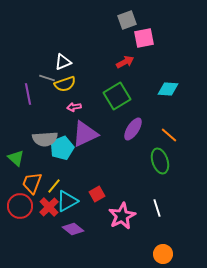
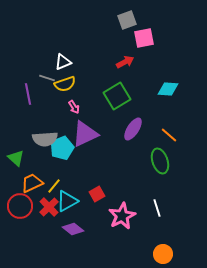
pink arrow: rotated 112 degrees counterclockwise
orange trapezoid: rotated 45 degrees clockwise
